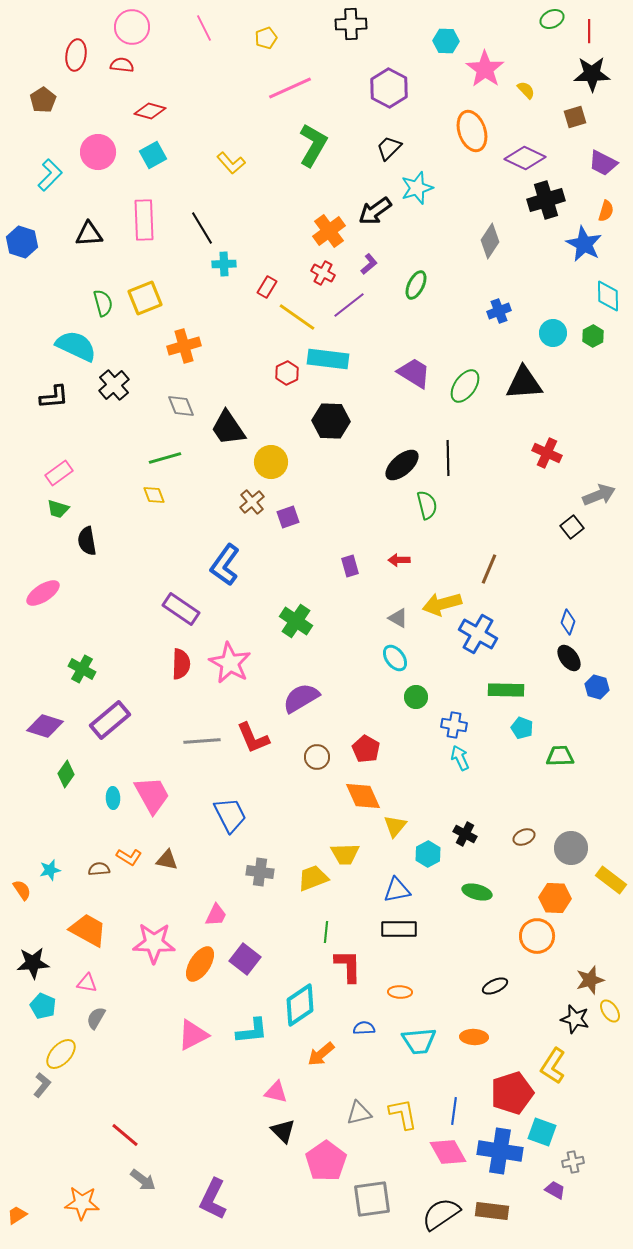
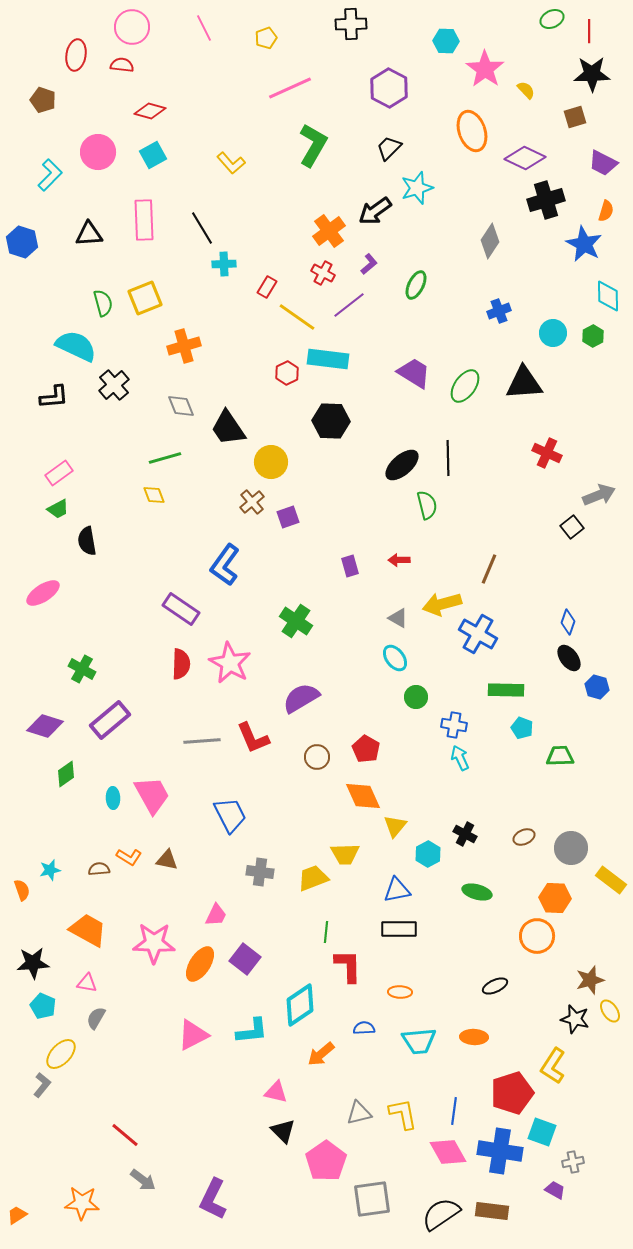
brown pentagon at (43, 100): rotated 20 degrees counterclockwise
green trapezoid at (58, 509): rotated 45 degrees counterclockwise
green diamond at (66, 774): rotated 20 degrees clockwise
orange semicircle at (22, 890): rotated 15 degrees clockwise
